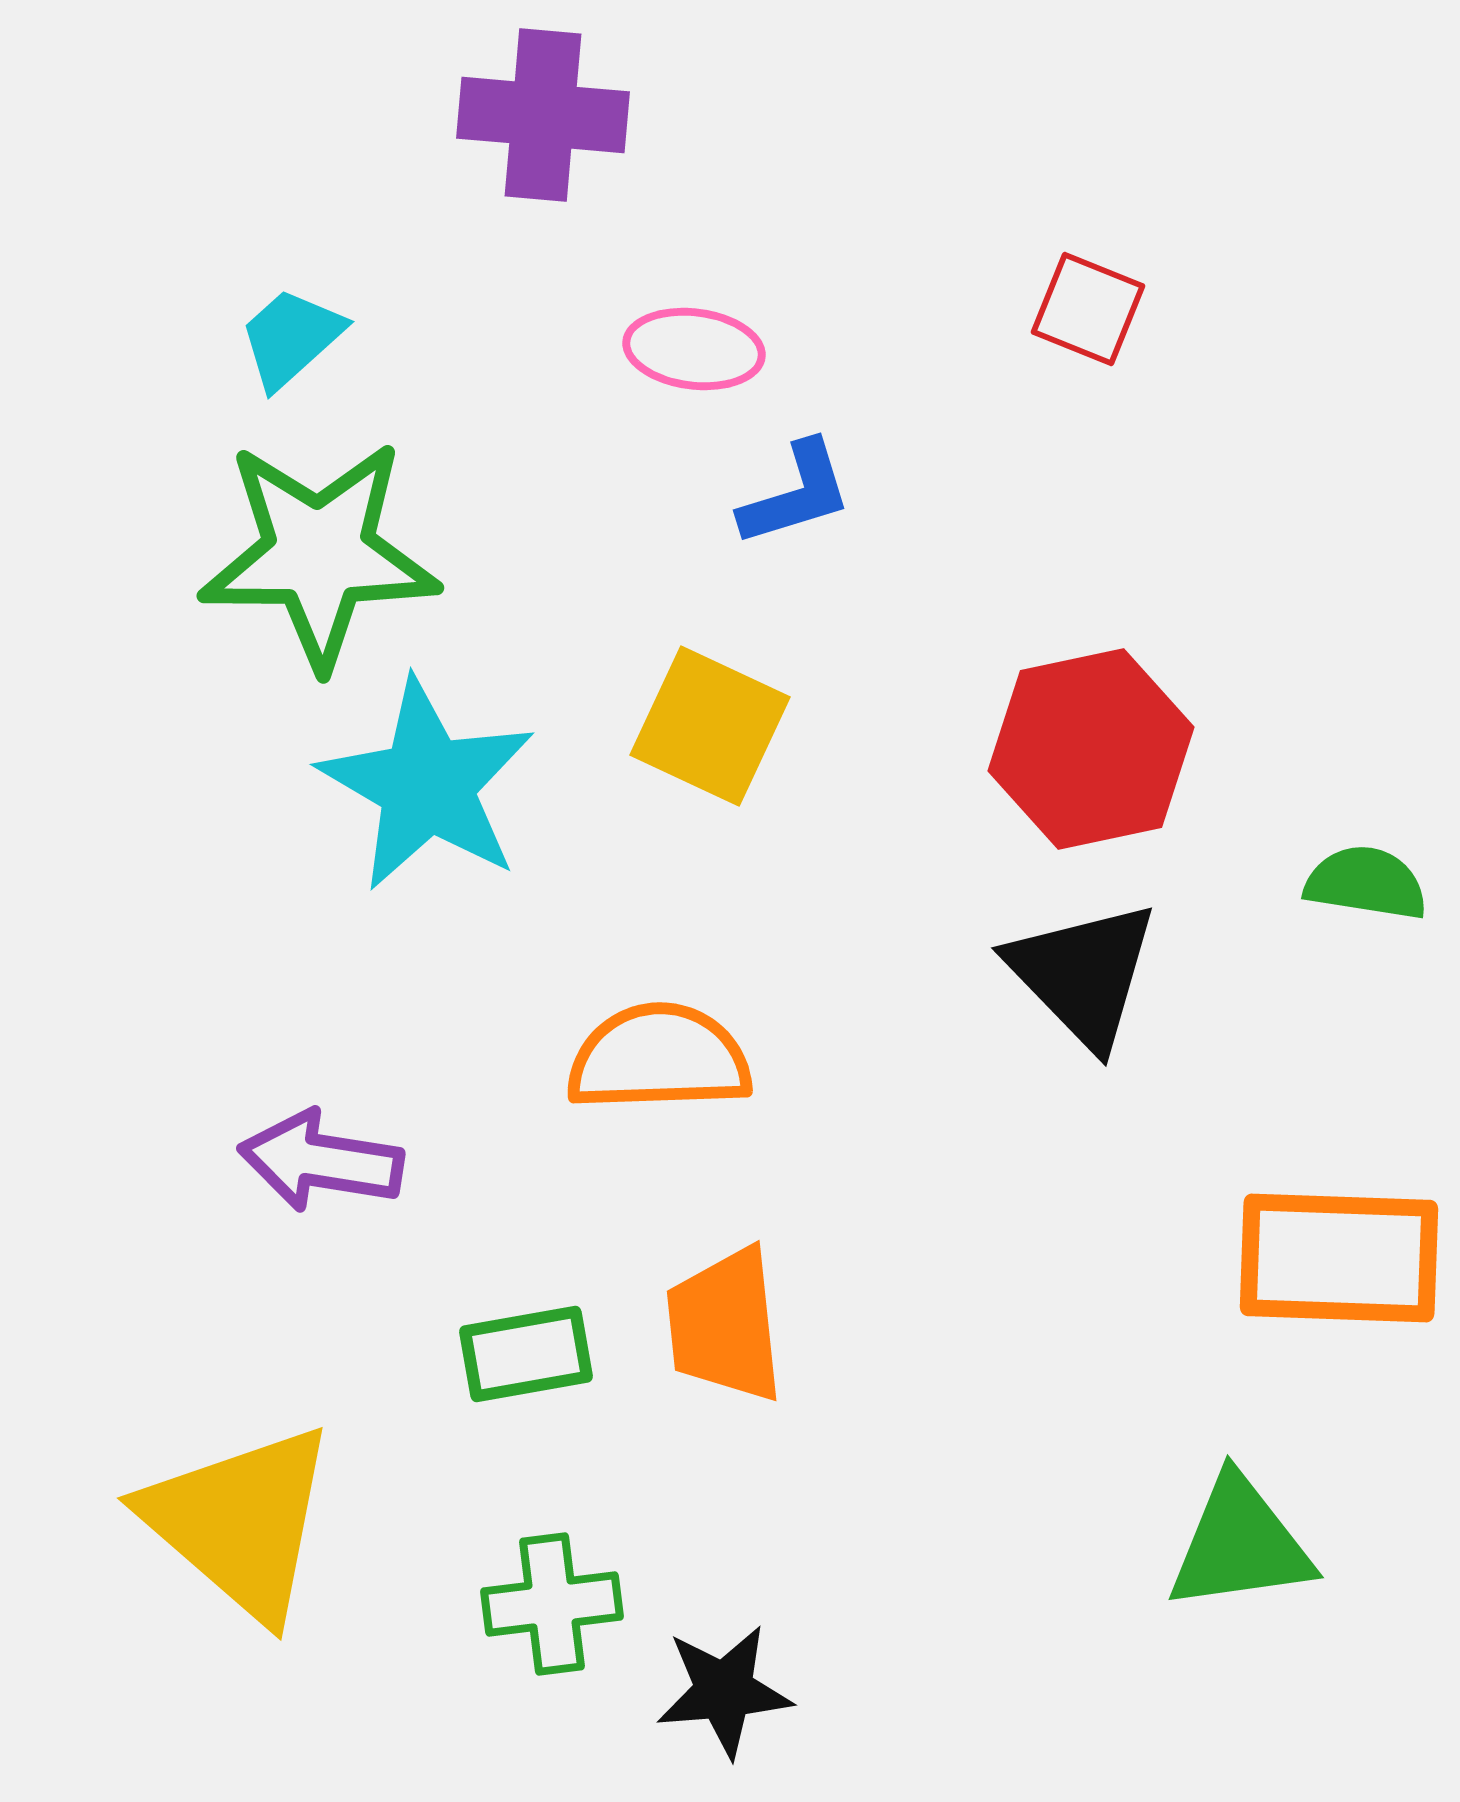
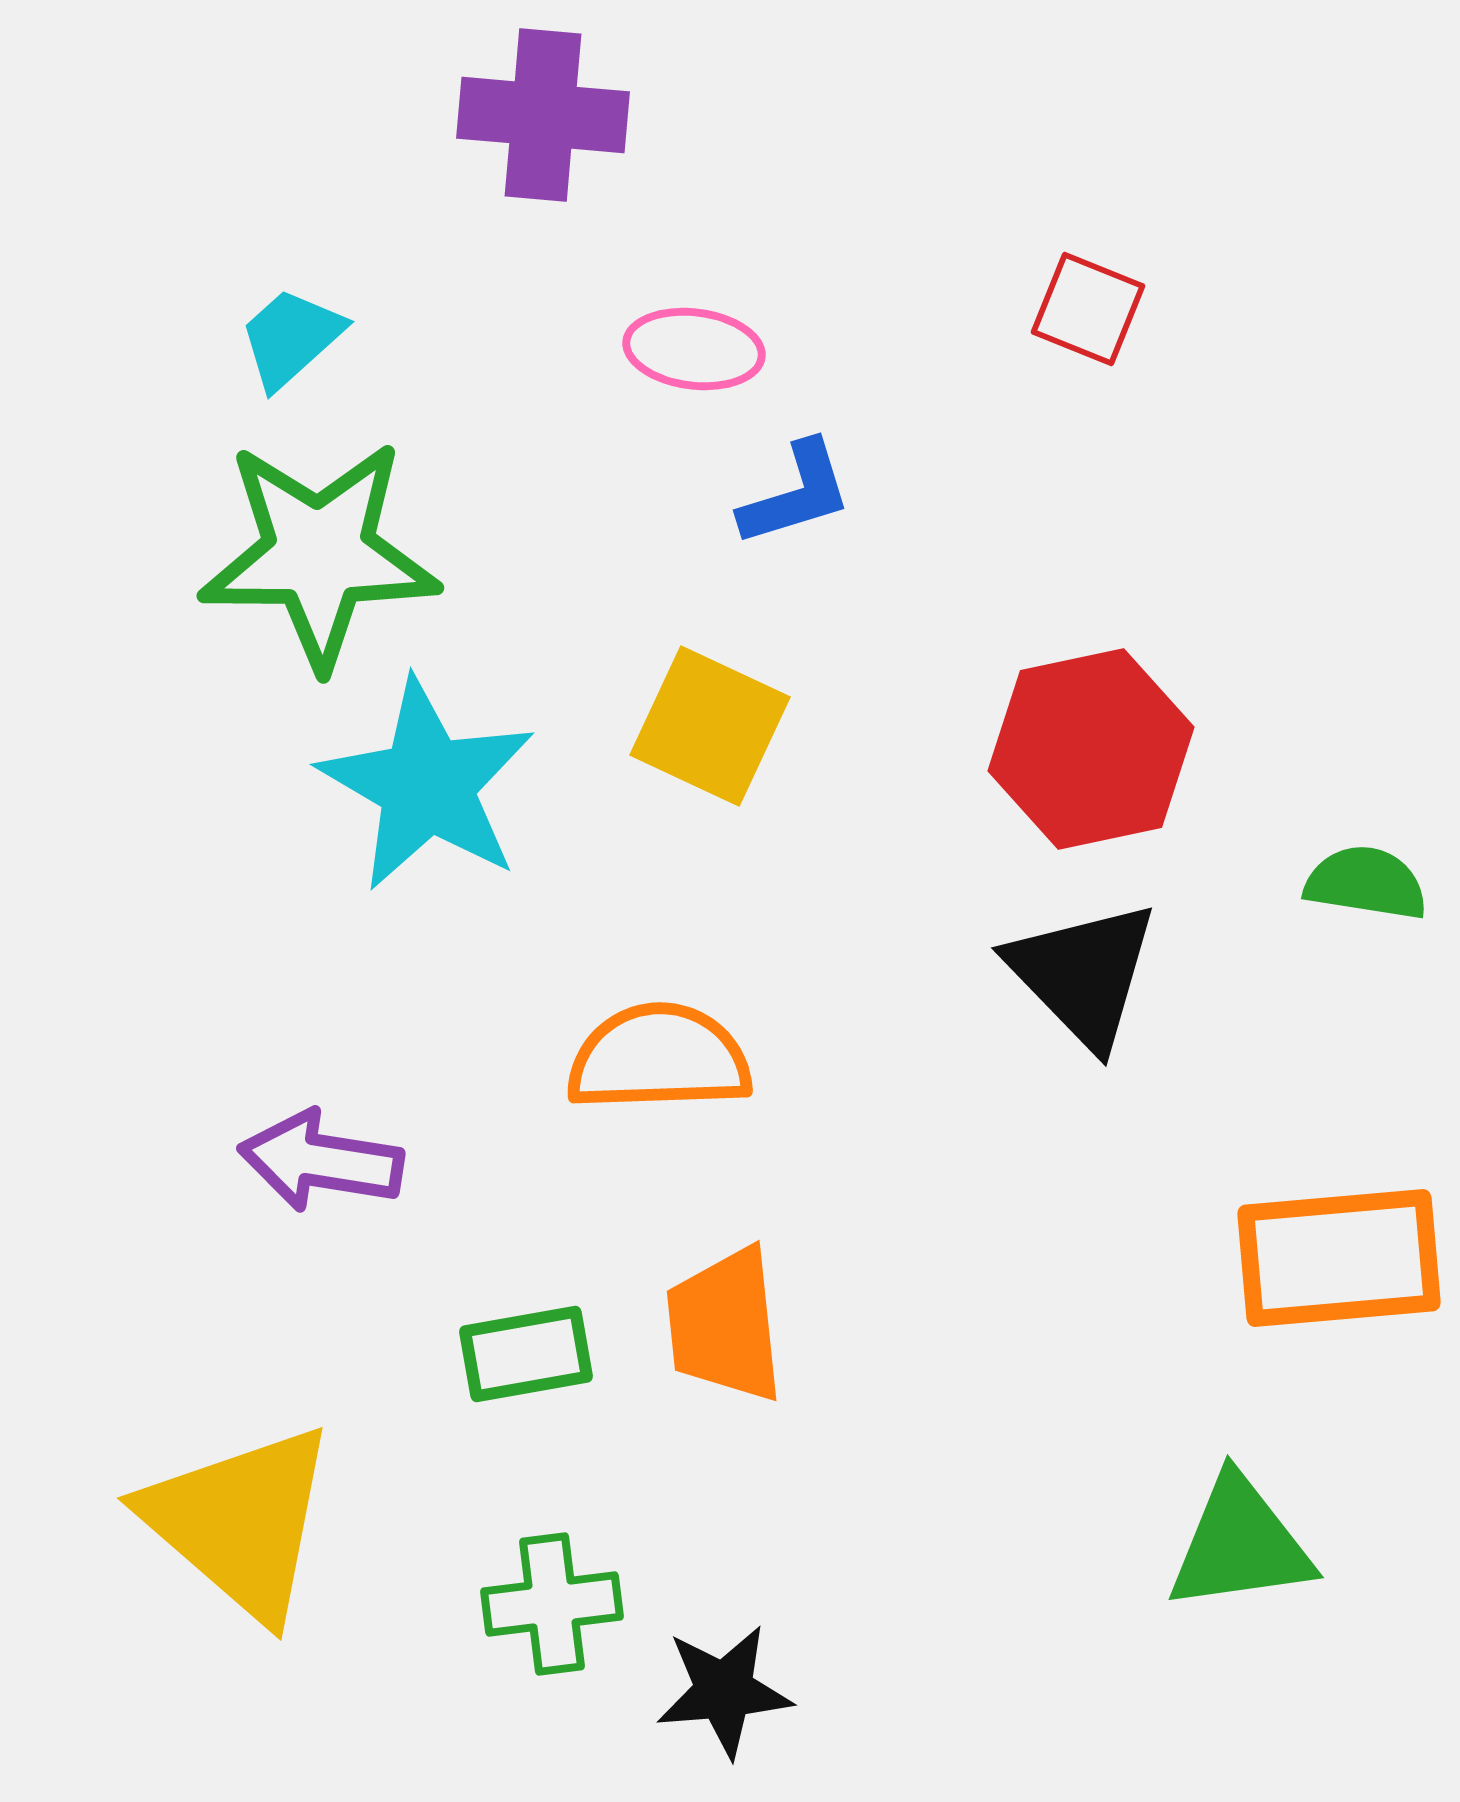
orange rectangle: rotated 7 degrees counterclockwise
